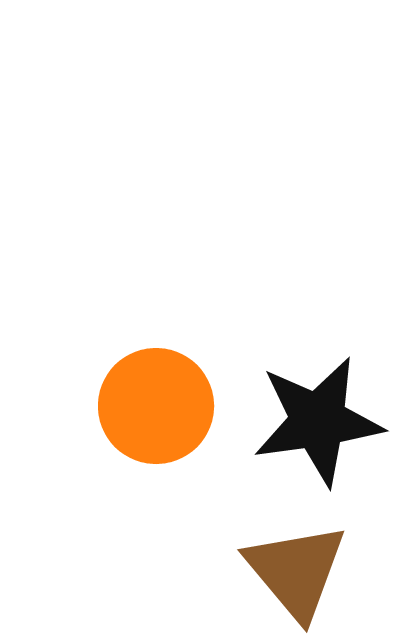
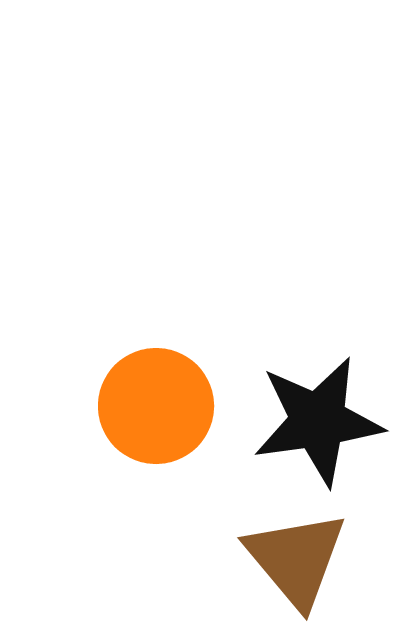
brown triangle: moved 12 px up
